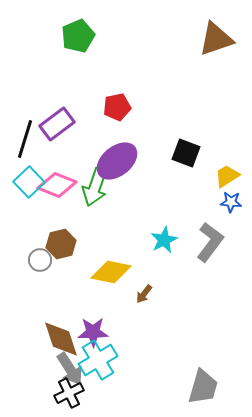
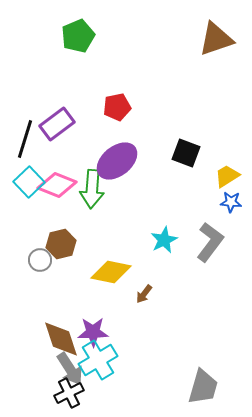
green arrow: moved 3 px left, 2 px down; rotated 15 degrees counterclockwise
